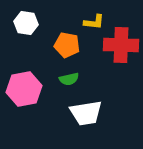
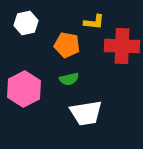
white hexagon: rotated 20 degrees counterclockwise
red cross: moved 1 px right, 1 px down
pink hexagon: rotated 16 degrees counterclockwise
